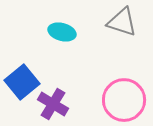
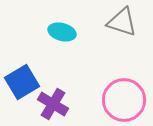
blue square: rotated 8 degrees clockwise
